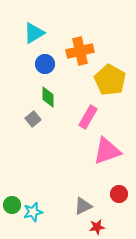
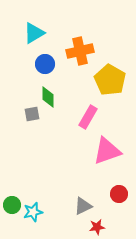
gray square: moved 1 px left, 5 px up; rotated 28 degrees clockwise
